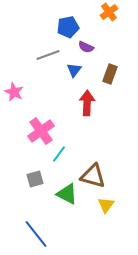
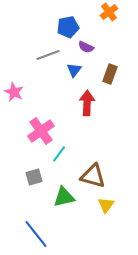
gray square: moved 1 px left, 2 px up
green triangle: moved 3 px left, 3 px down; rotated 40 degrees counterclockwise
